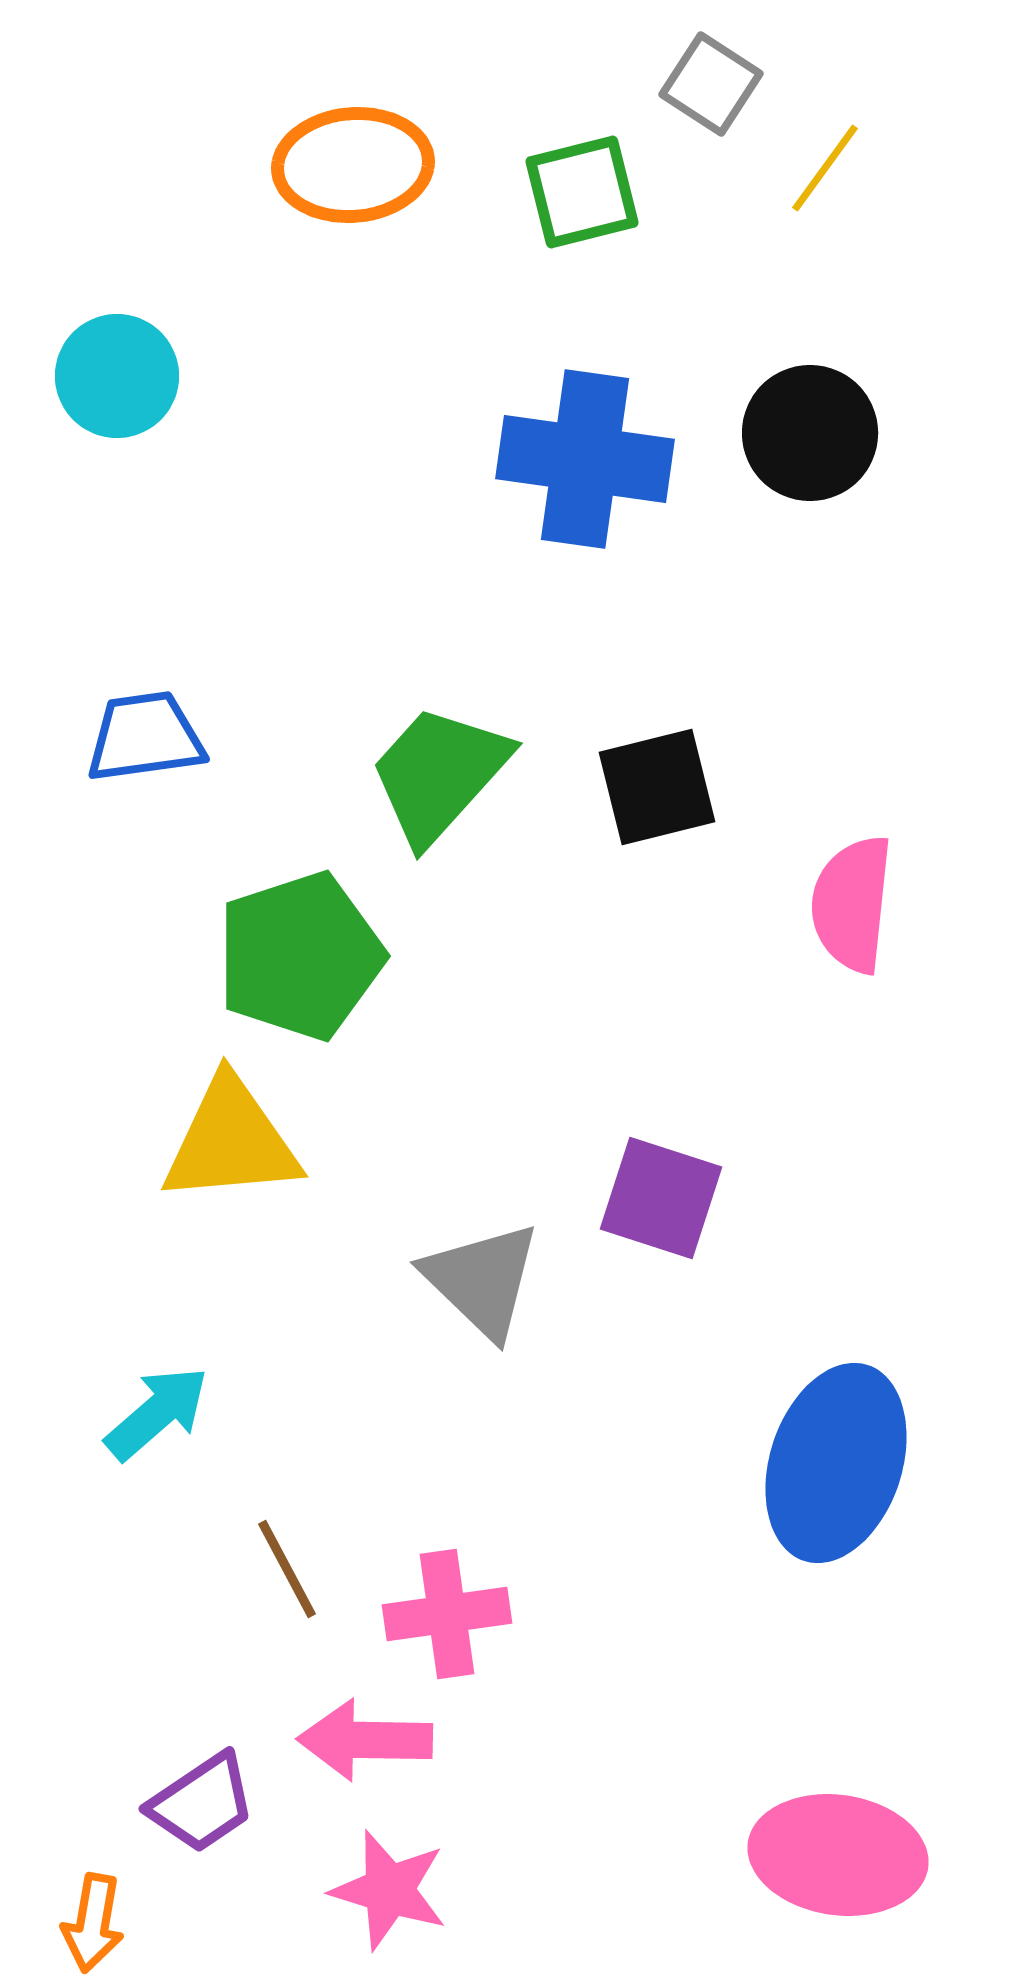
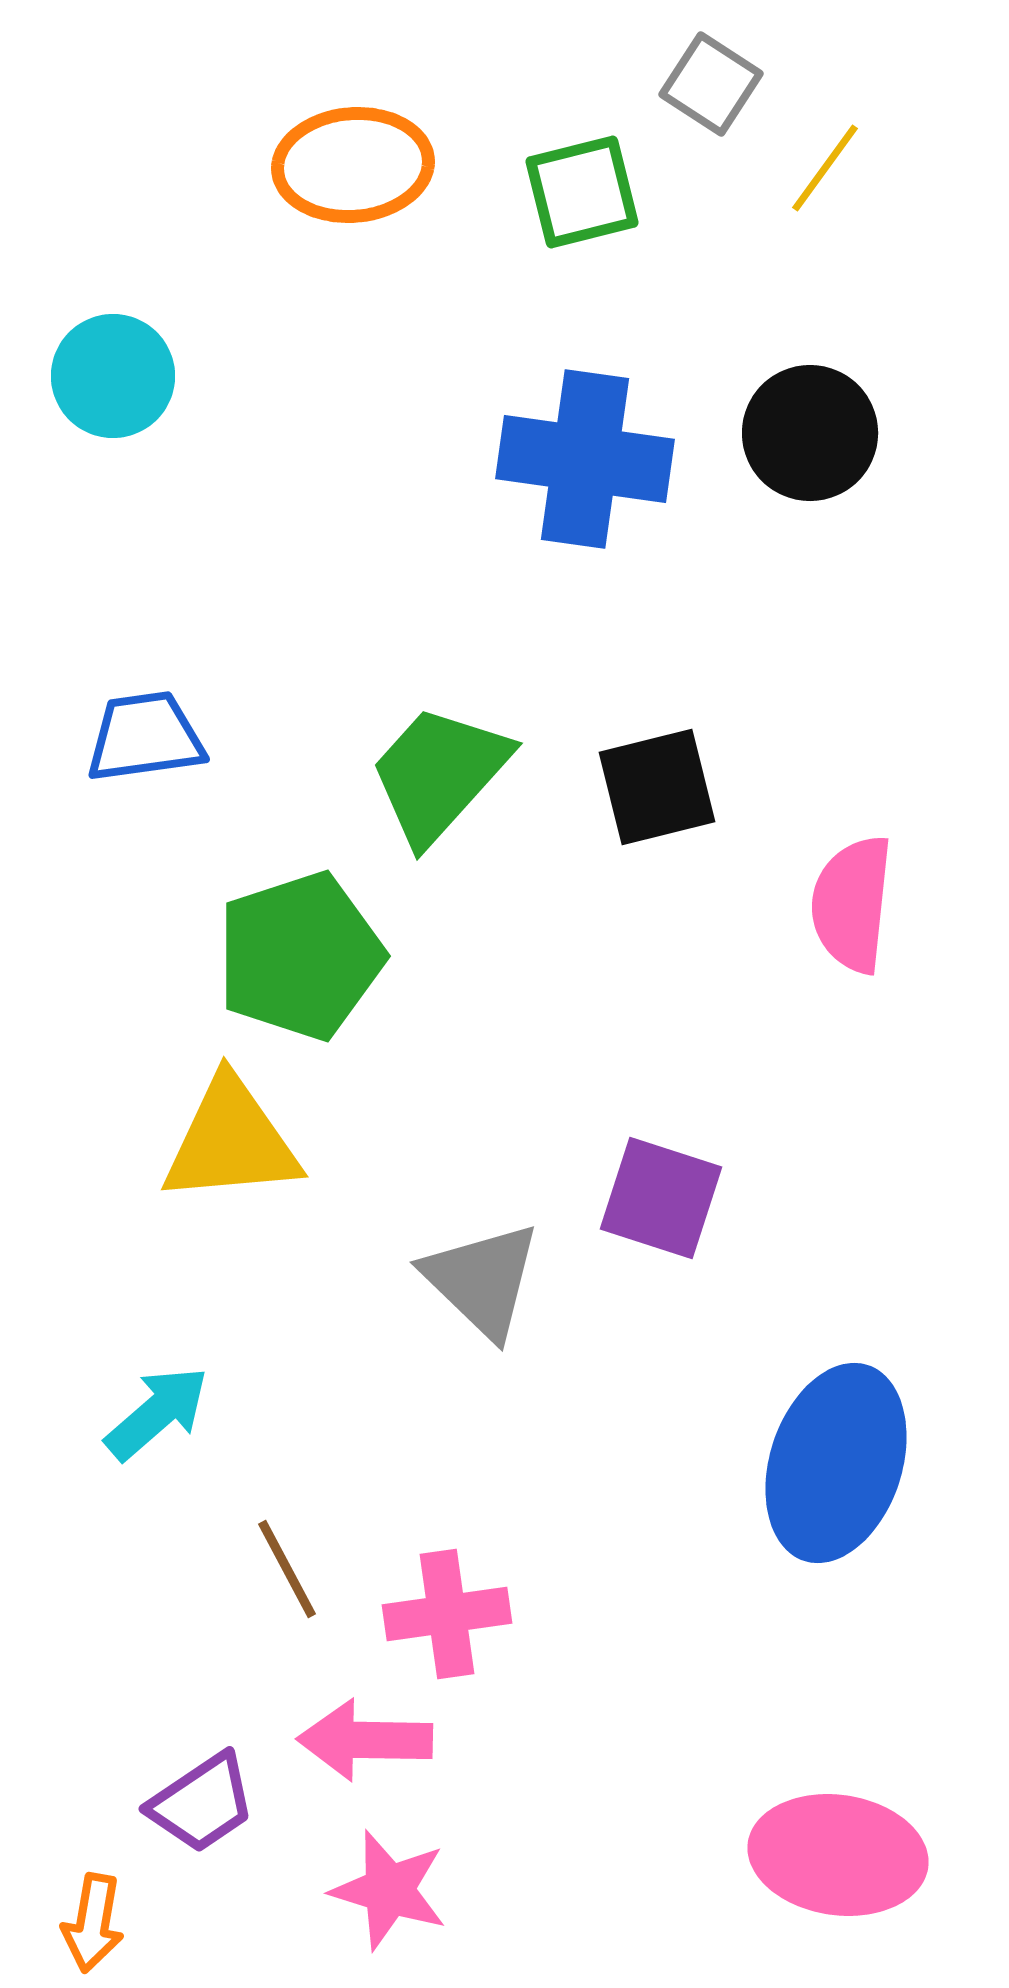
cyan circle: moved 4 px left
